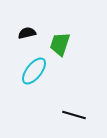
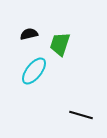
black semicircle: moved 2 px right, 1 px down
black line: moved 7 px right
